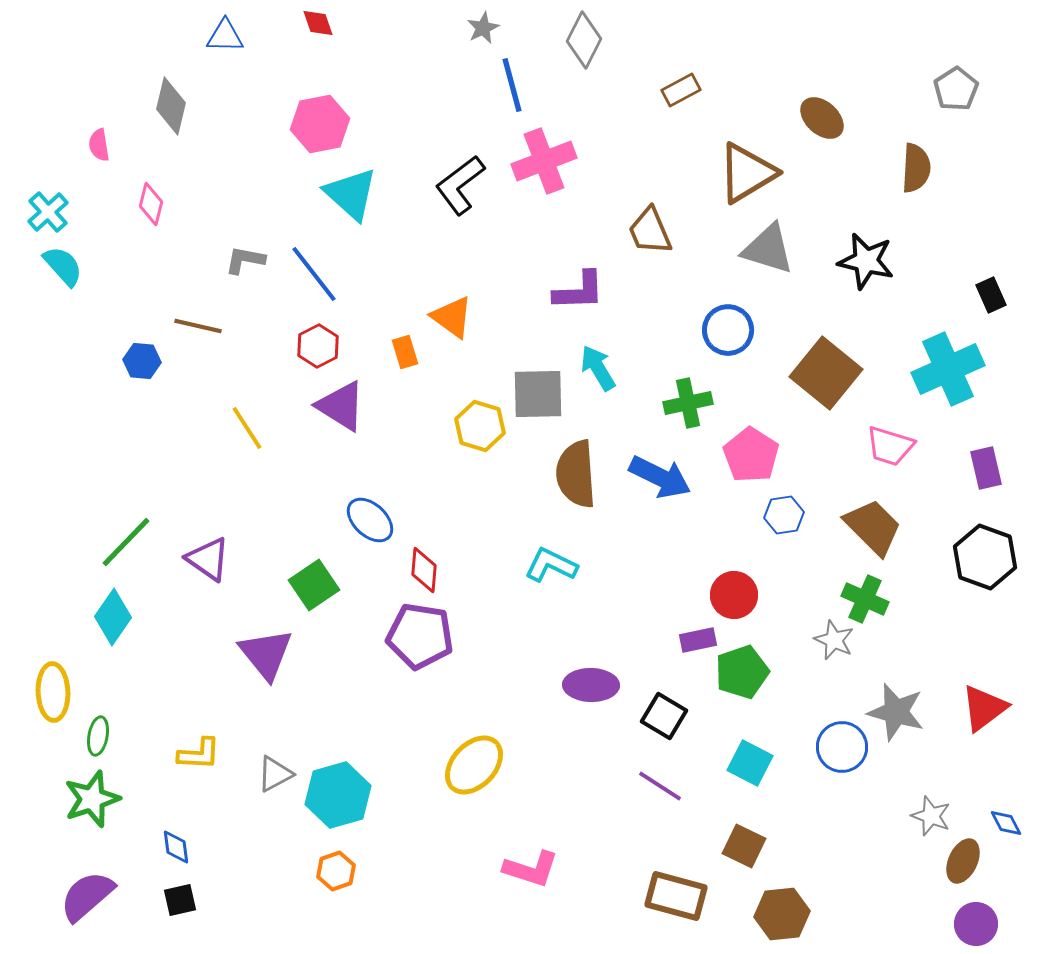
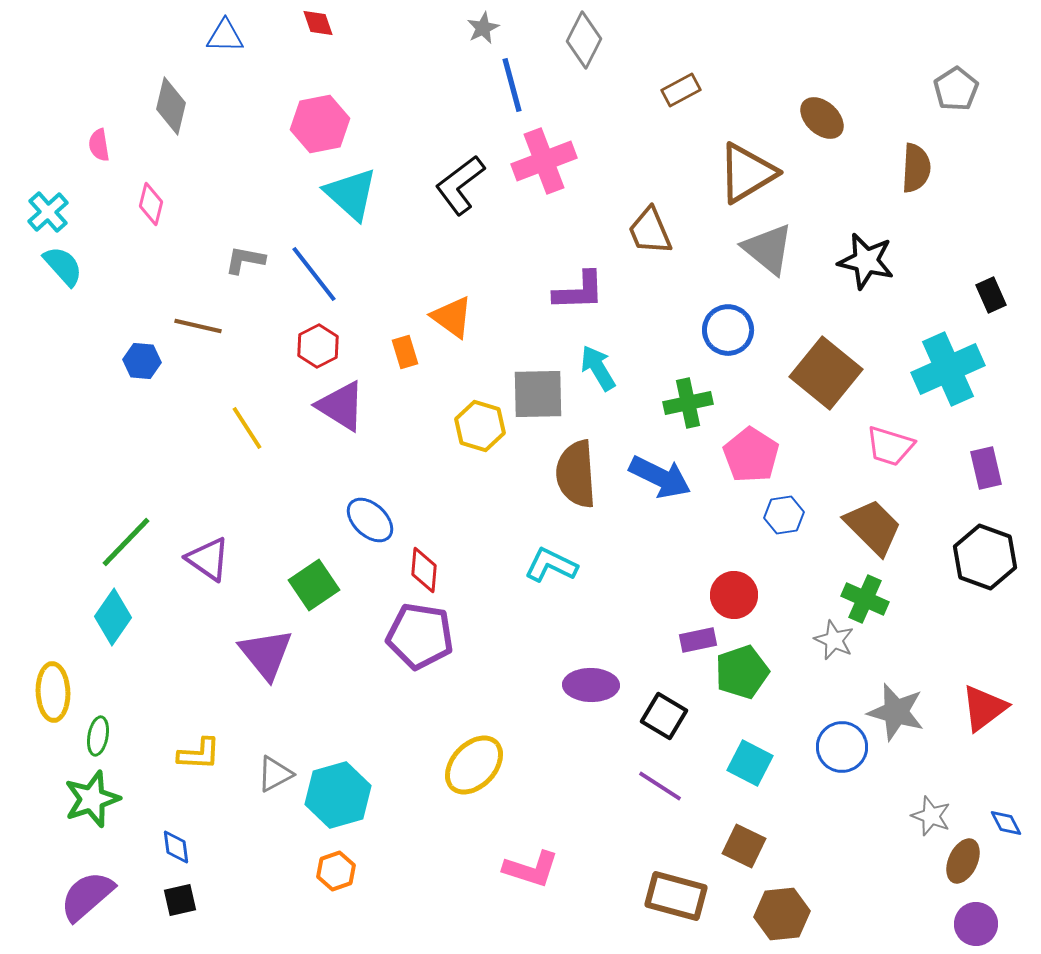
gray triangle at (768, 249): rotated 22 degrees clockwise
